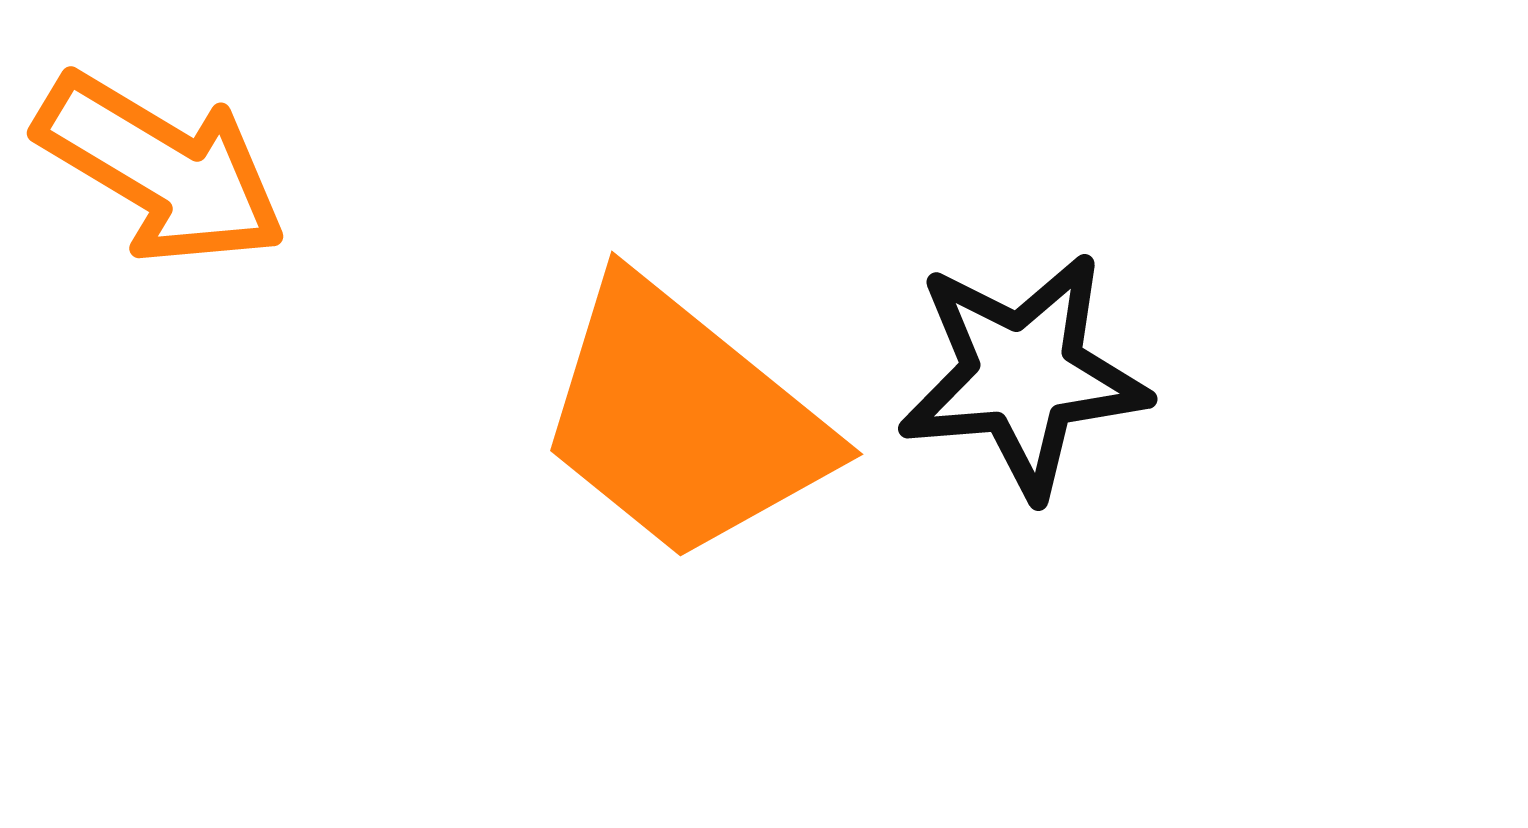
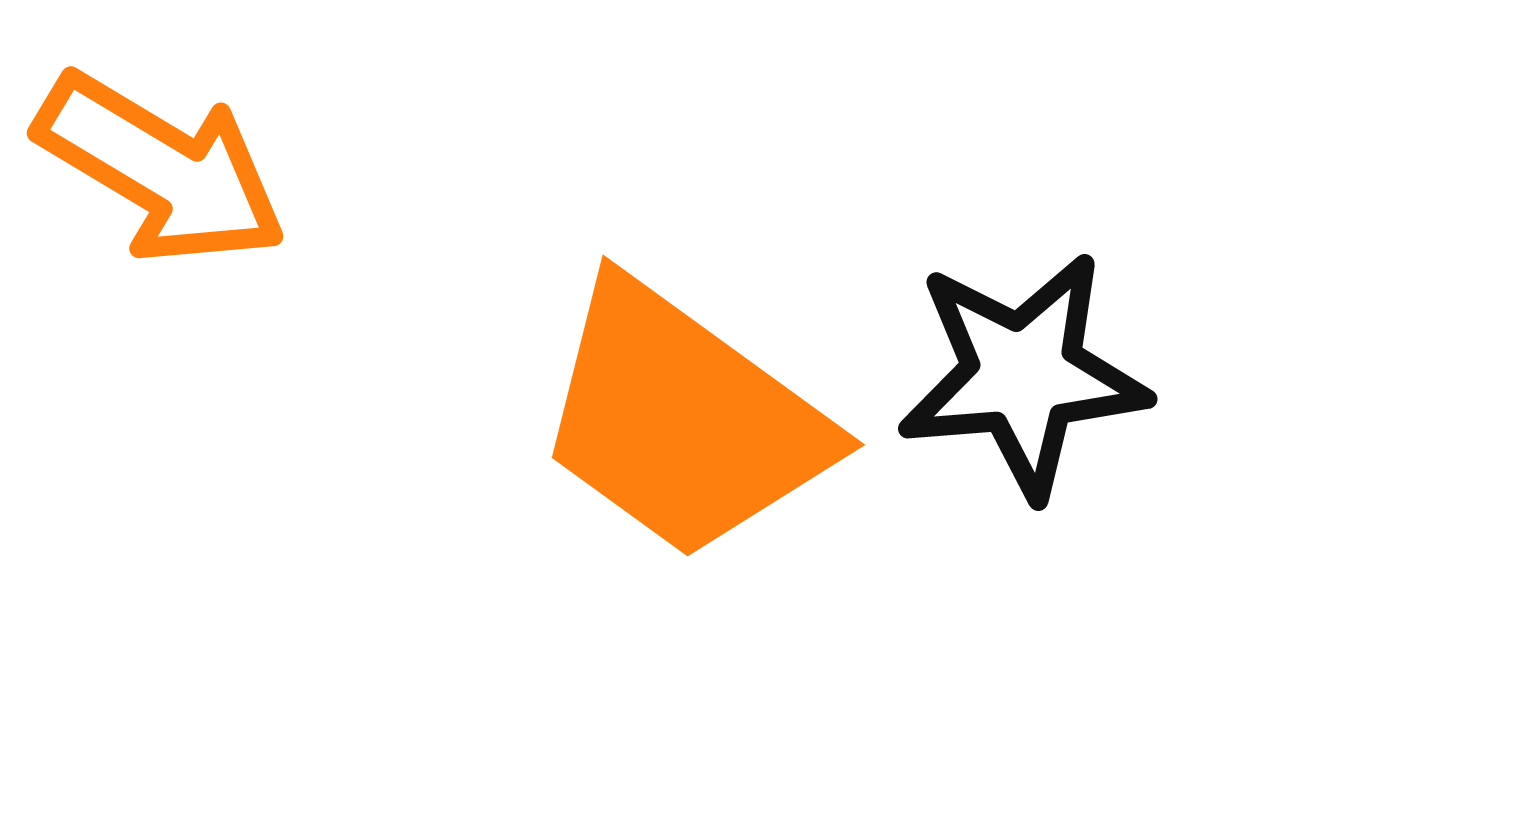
orange trapezoid: rotated 3 degrees counterclockwise
